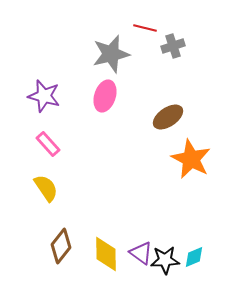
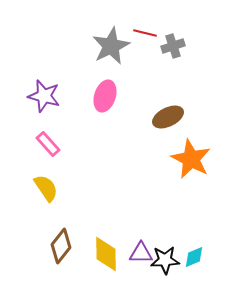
red line: moved 5 px down
gray star: moved 8 px up; rotated 12 degrees counterclockwise
brown ellipse: rotated 8 degrees clockwise
purple triangle: rotated 35 degrees counterclockwise
